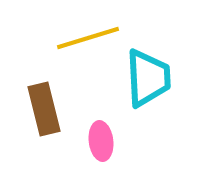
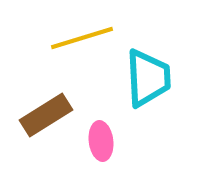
yellow line: moved 6 px left
brown rectangle: moved 2 px right, 6 px down; rotated 72 degrees clockwise
